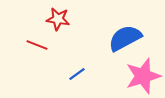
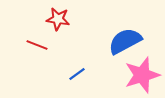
blue semicircle: moved 3 px down
pink star: moved 1 px left, 1 px up
